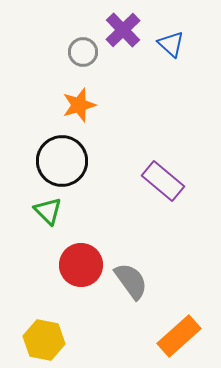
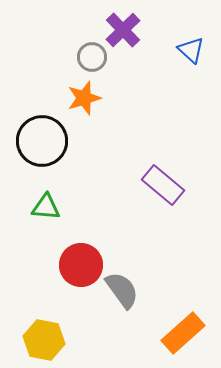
blue triangle: moved 20 px right, 6 px down
gray circle: moved 9 px right, 5 px down
orange star: moved 5 px right, 7 px up
black circle: moved 20 px left, 20 px up
purple rectangle: moved 4 px down
green triangle: moved 2 px left, 4 px up; rotated 40 degrees counterclockwise
gray semicircle: moved 9 px left, 9 px down
orange rectangle: moved 4 px right, 3 px up
